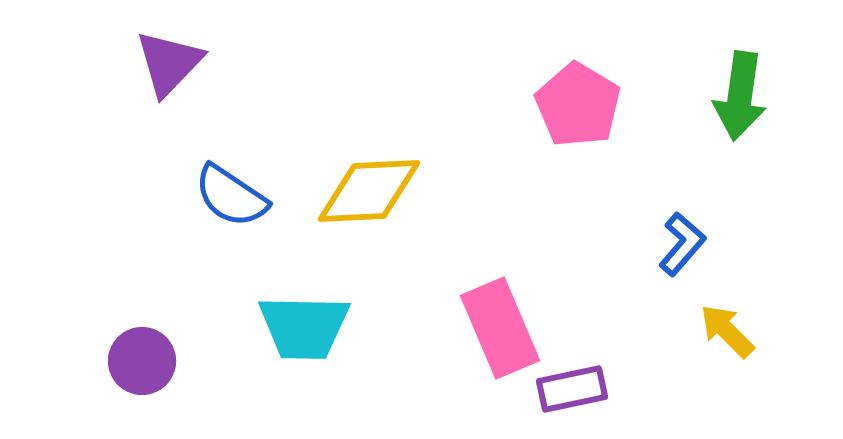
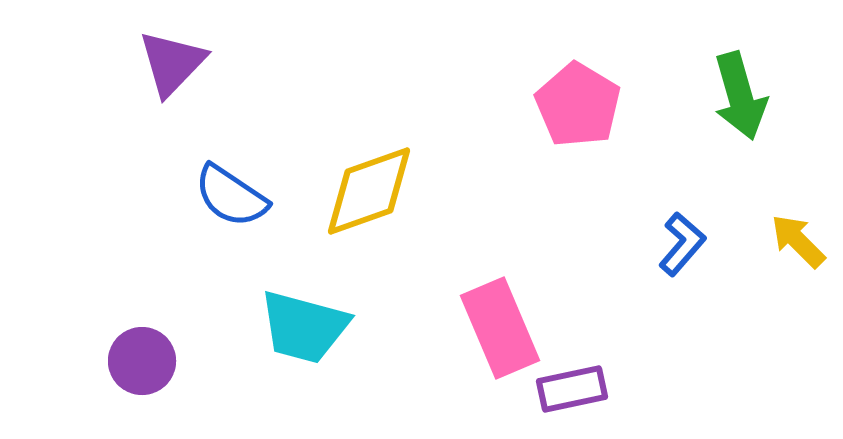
purple triangle: moved 3 px right
green arrow: rotated 24 degrees counterclockwise
yellow diamond: rotated 17 degrees counterclockwise
cyan trapezoid: rotated 14 degrees clockwise
yellow arrow: moved 71 px right, 90 px up
